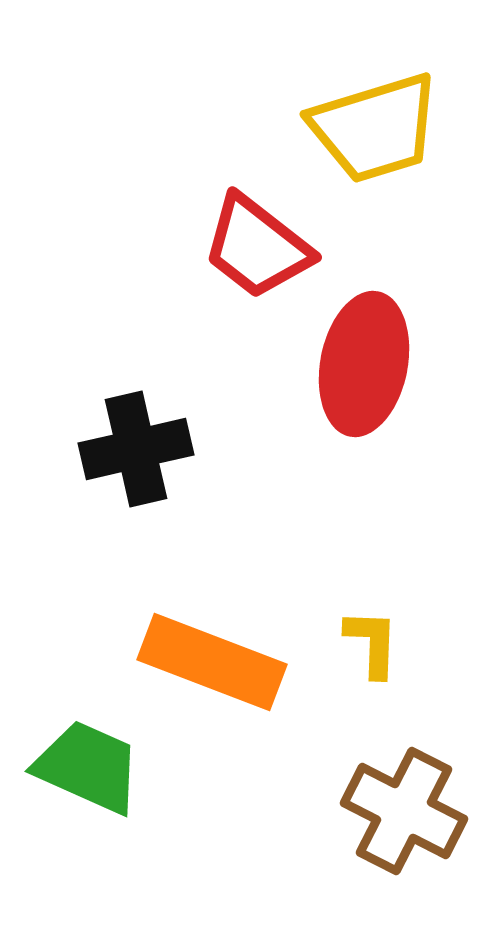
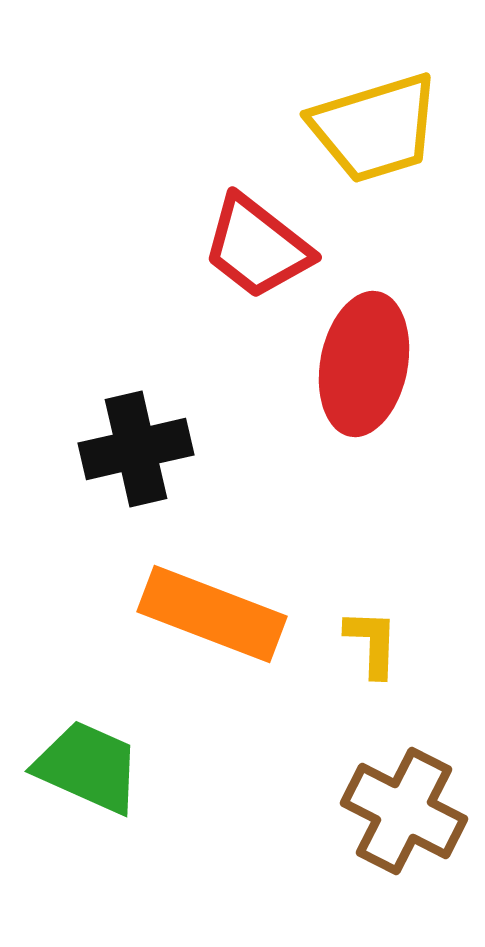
orange rectangle: moved 48 px up
